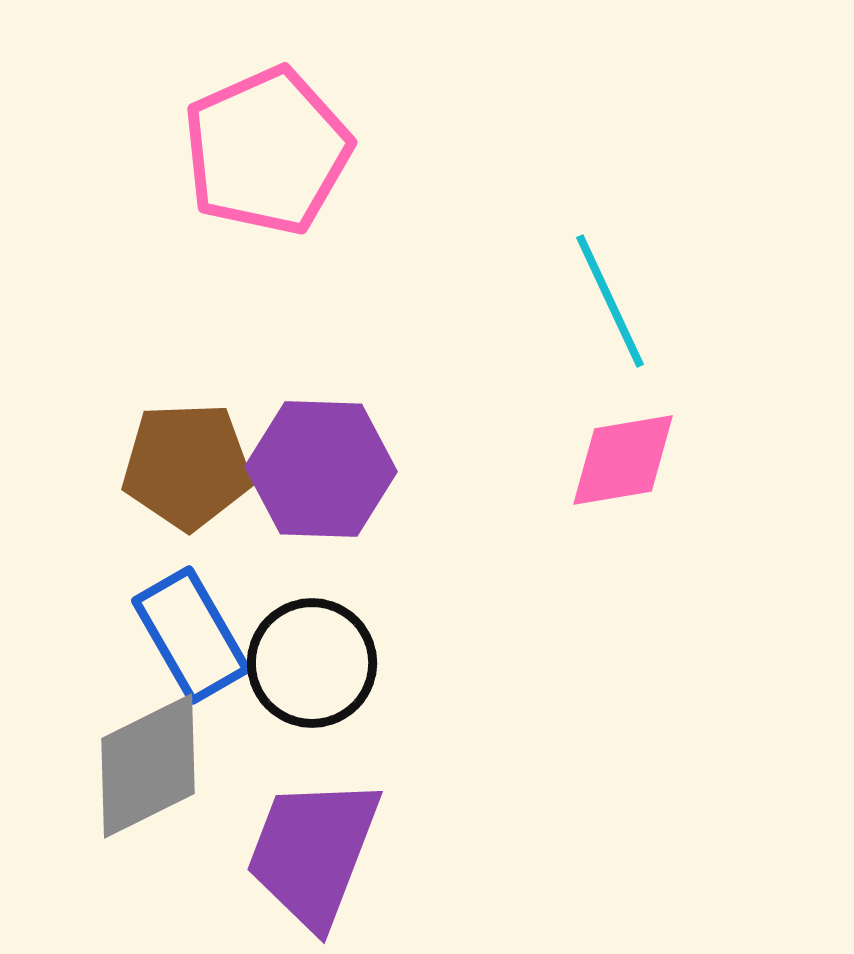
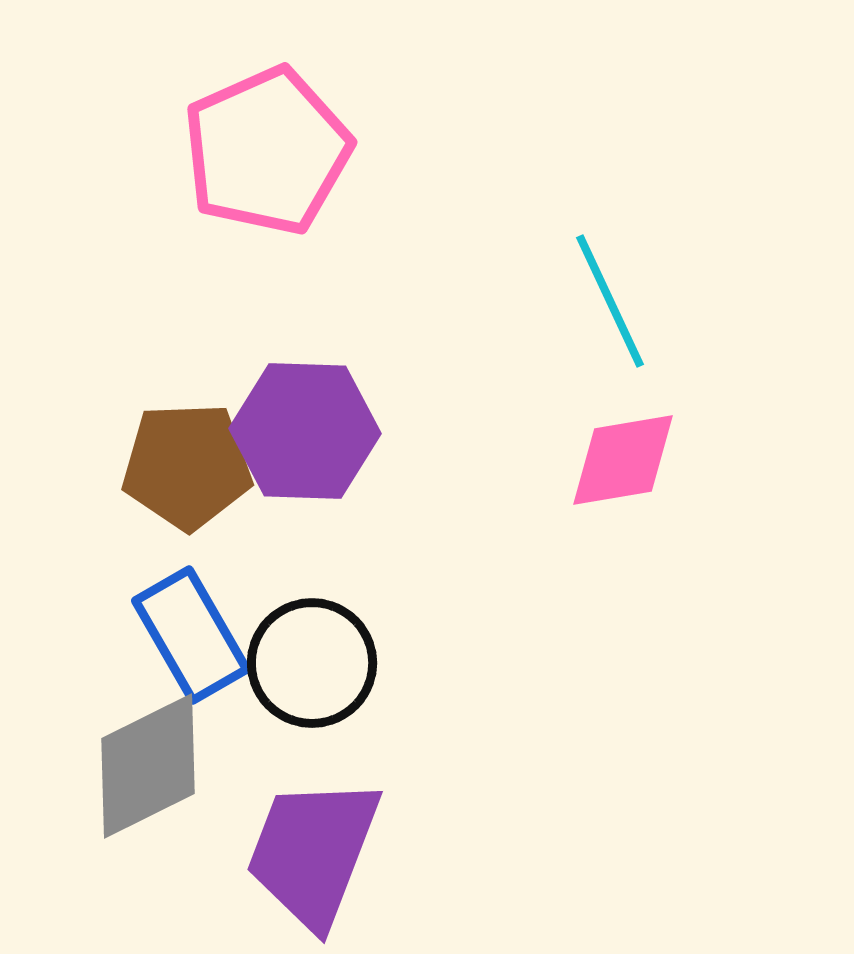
purple hexagon: moved 16 px left, 38 px up
